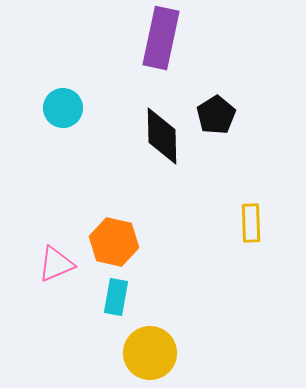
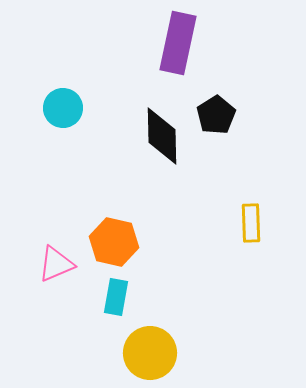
purple rectangle: moved 17 px right, 5 px down
